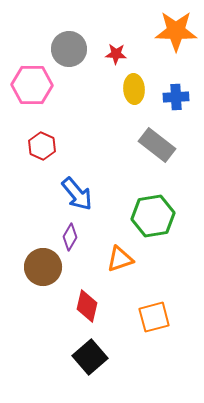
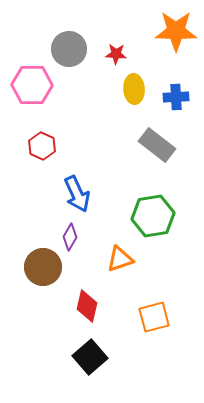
blue arrow: rotated 15 degrees clockwise
